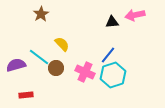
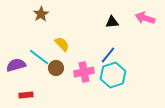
pink arrow: moved 10 px right, 3 px down; rotated 30 degrees clockwise
pink cross: moved 1 px left; rotated 36 degrees counterclockwise
